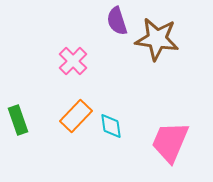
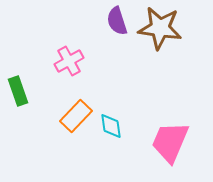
brown star: moved 3 px right, 11 px up
pink cross: moved 4 px left; rotated 16 degrees clockwise
green rectangle: moved 29 px up
